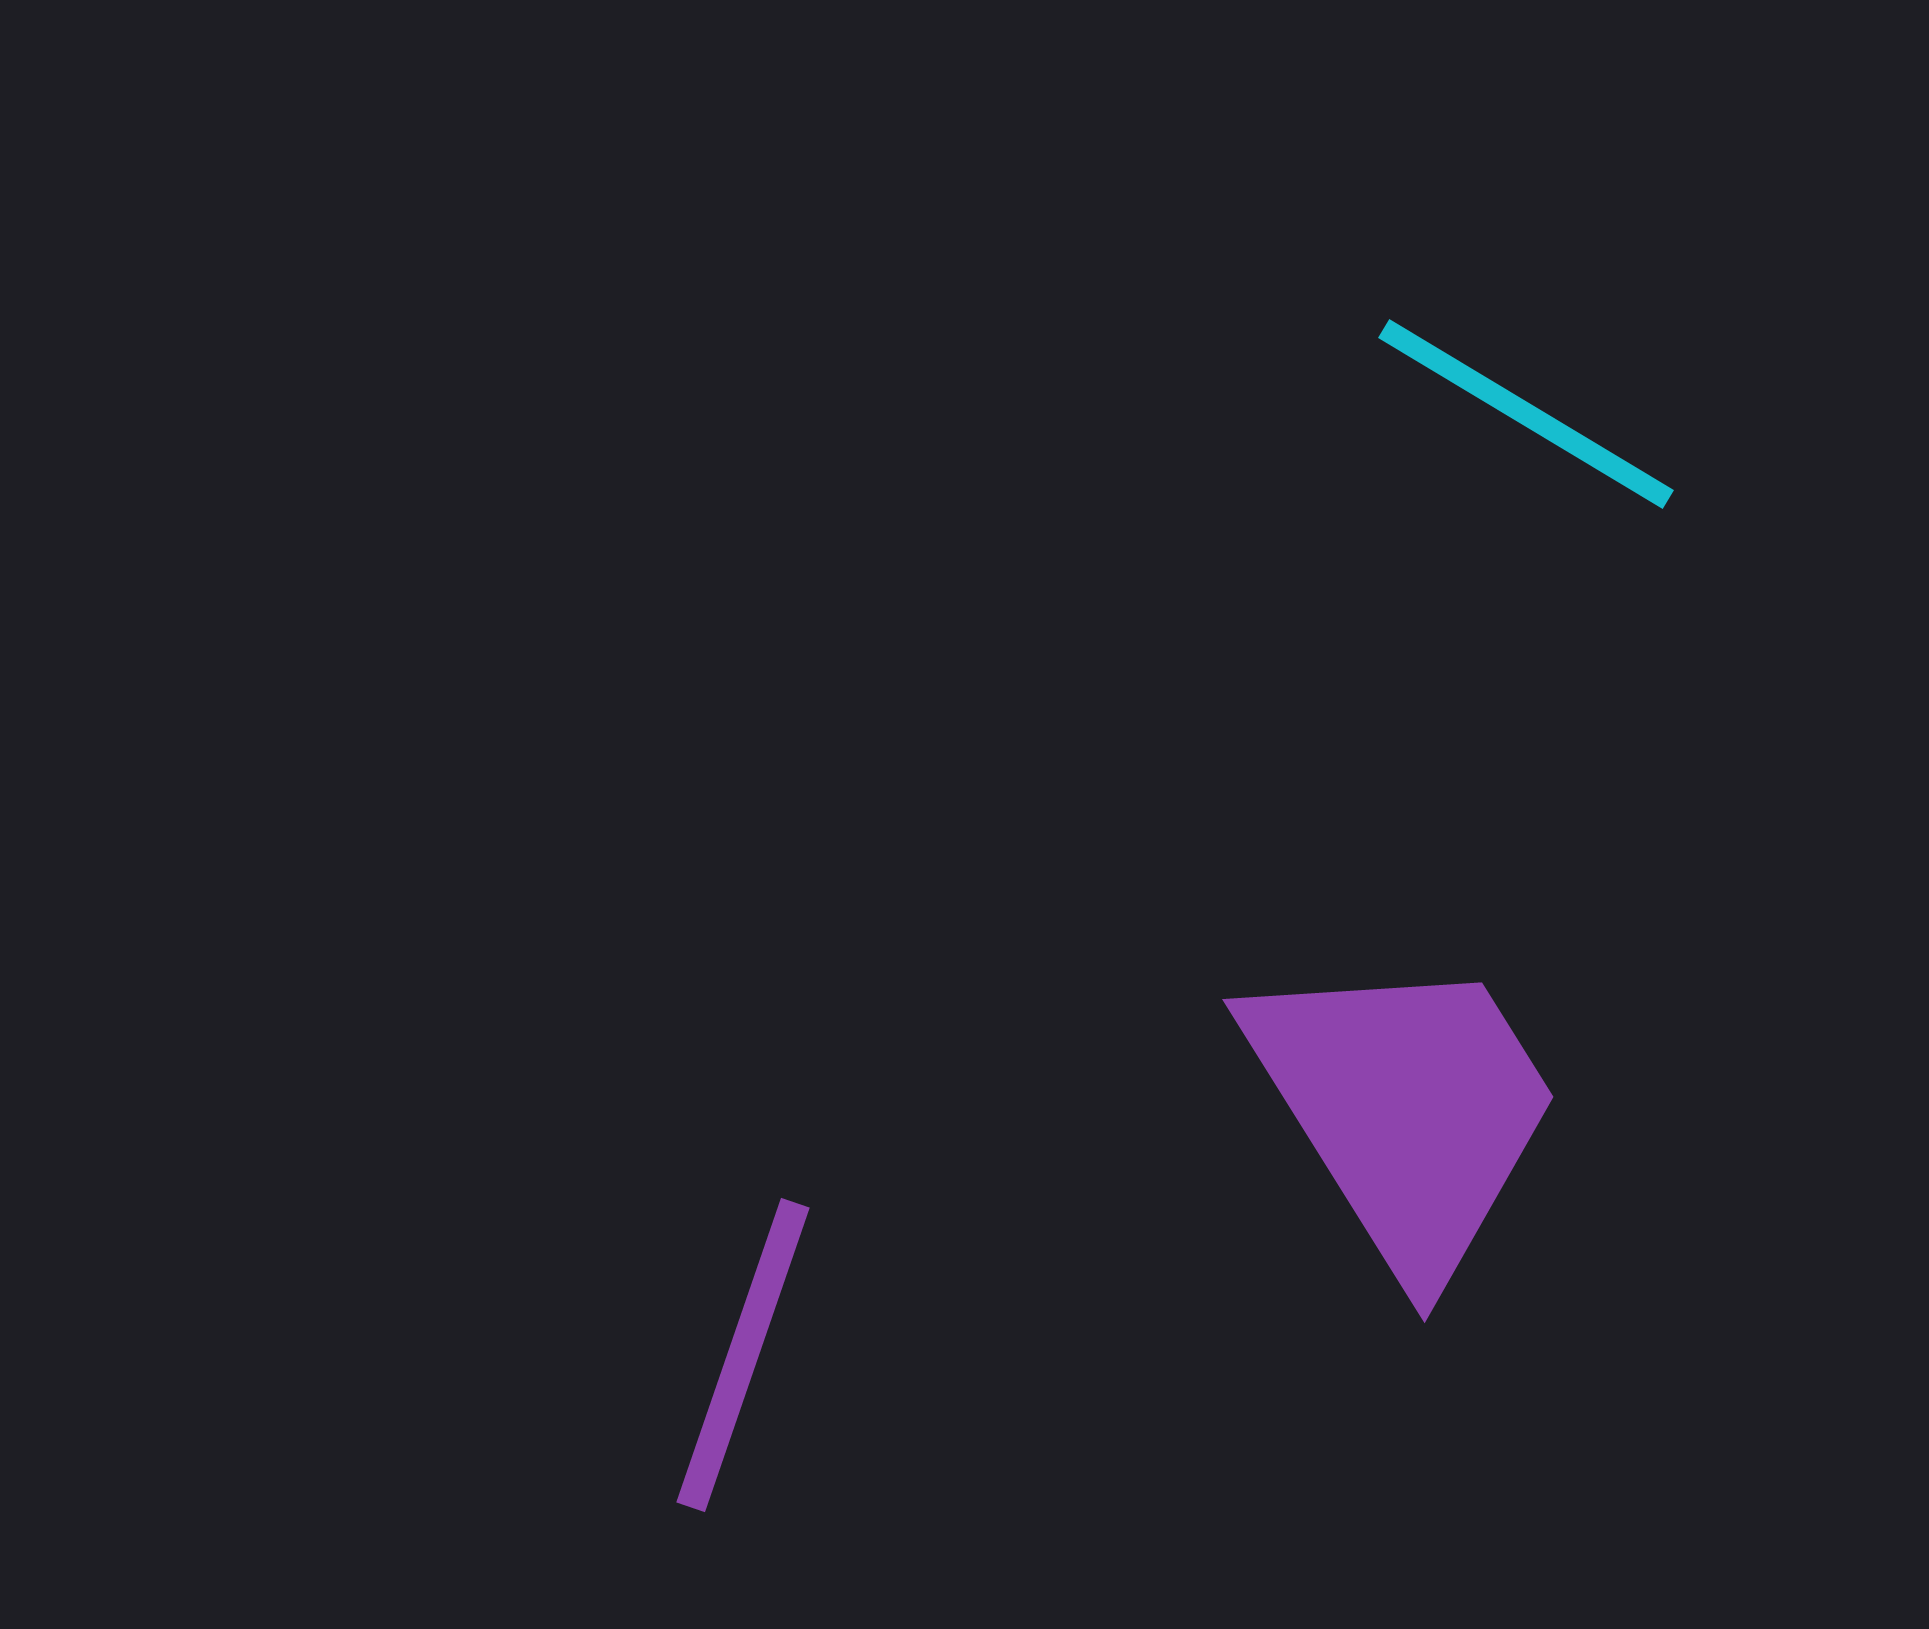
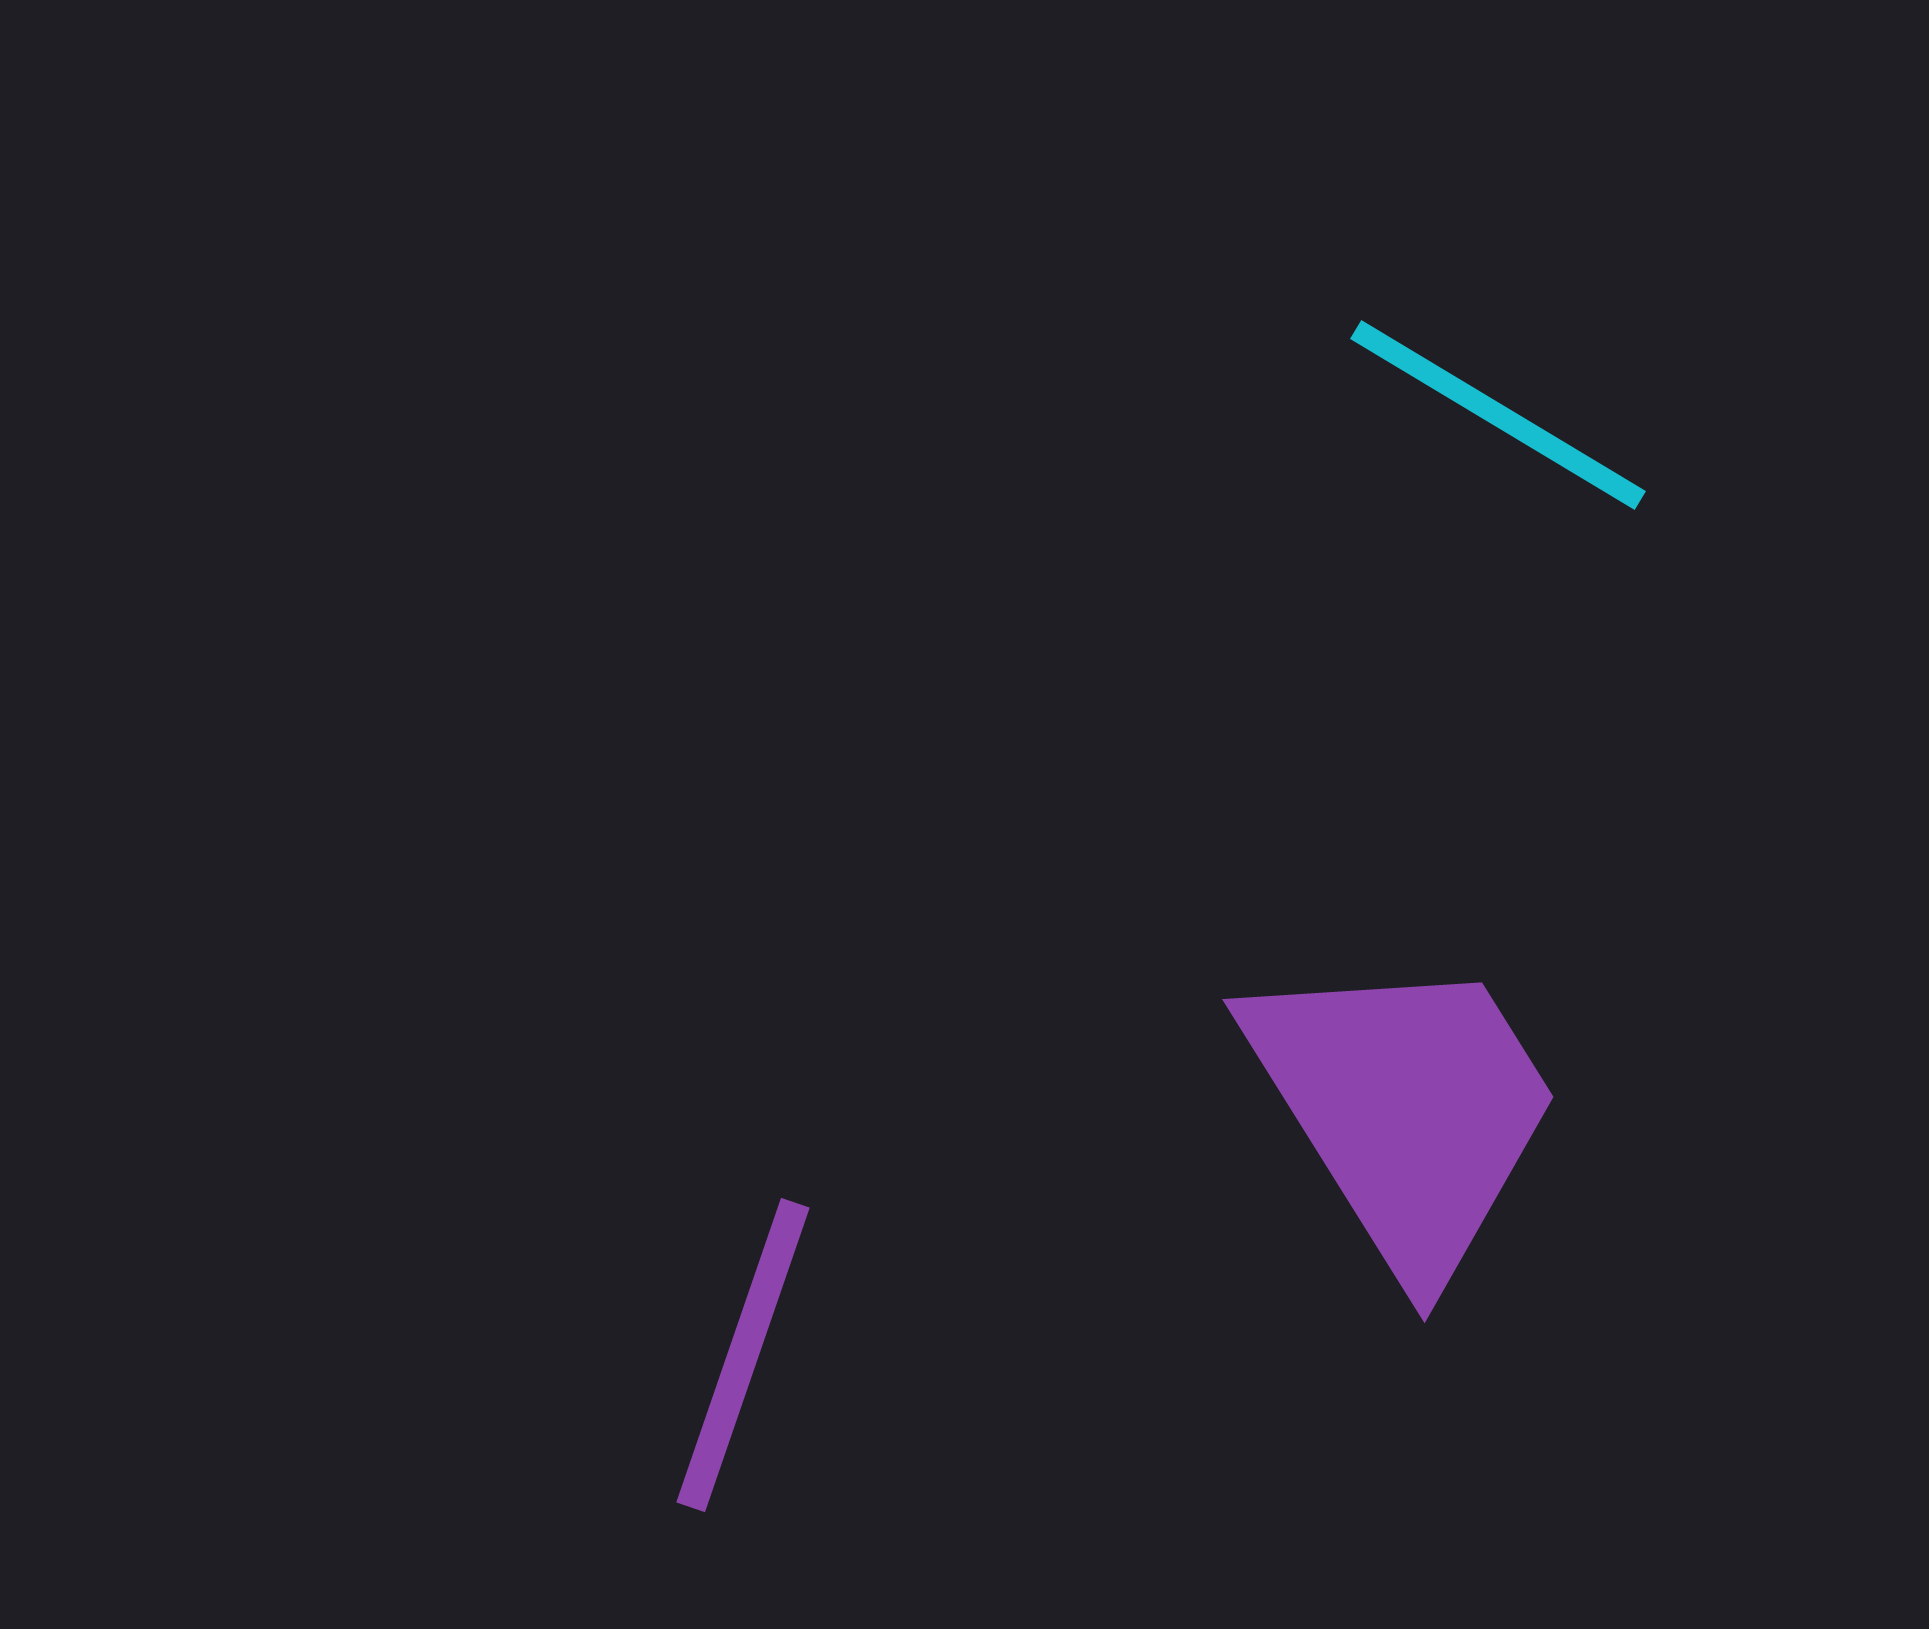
cyan line: moved 28 px left, 1 px down
